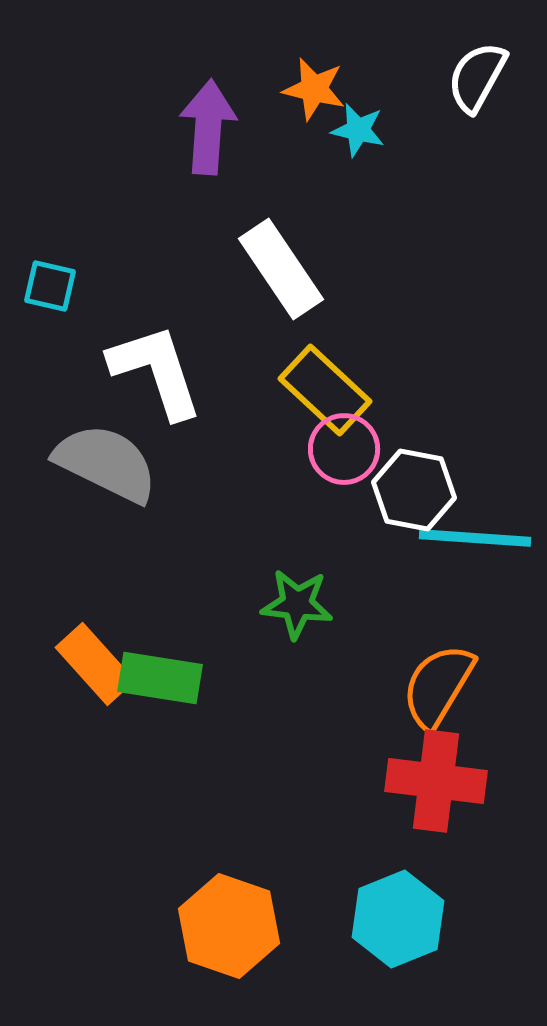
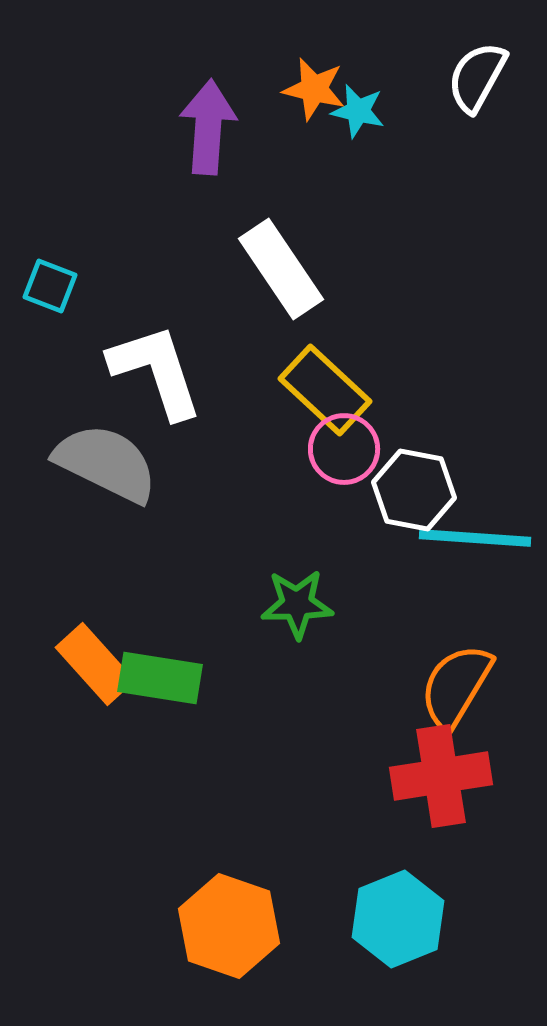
cyan star: moved 19 px up
cyan square: rotated 8 degrees clockwise
green star: rotated 8 degrees counterclockwise
orange semicircle: moved 18 px right
red cross: moved 5 px right, 5 px up; rotated 16 degrees counterclockwise
